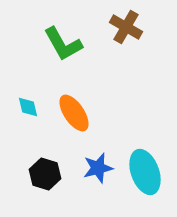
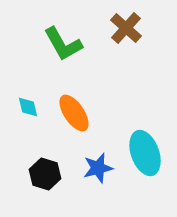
brown cross: moved 1 px down; rotated 12 degrees clockwise
cyan ellipse: moved 19 px up
